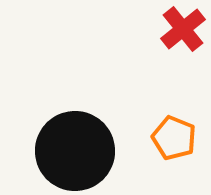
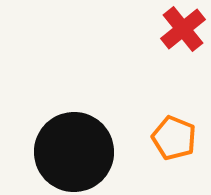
black circle: moved 1 px left, 1 px down
